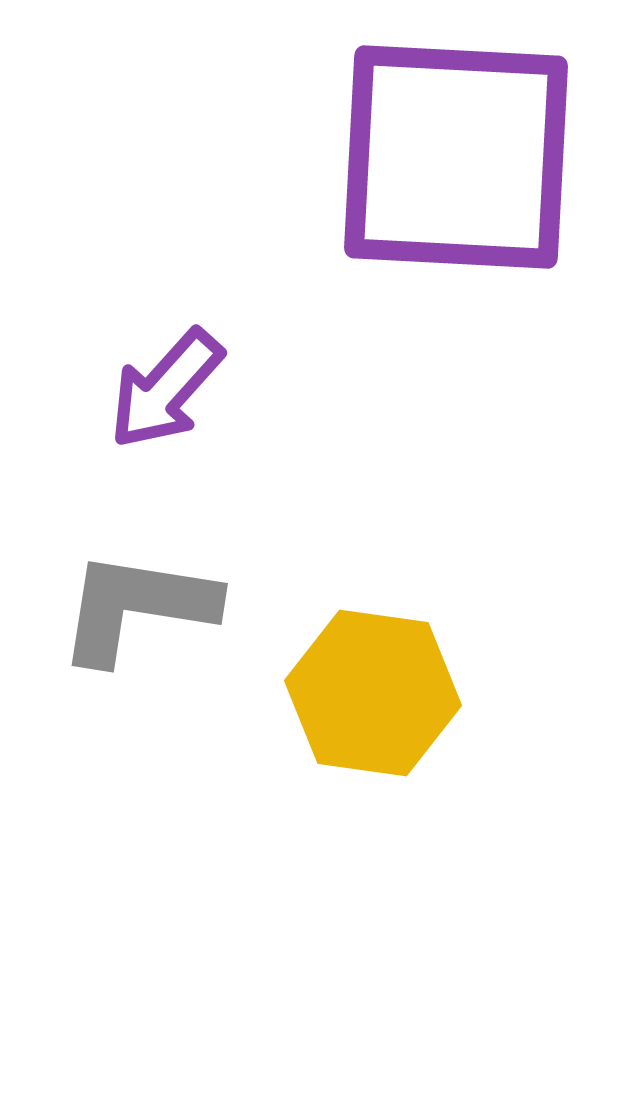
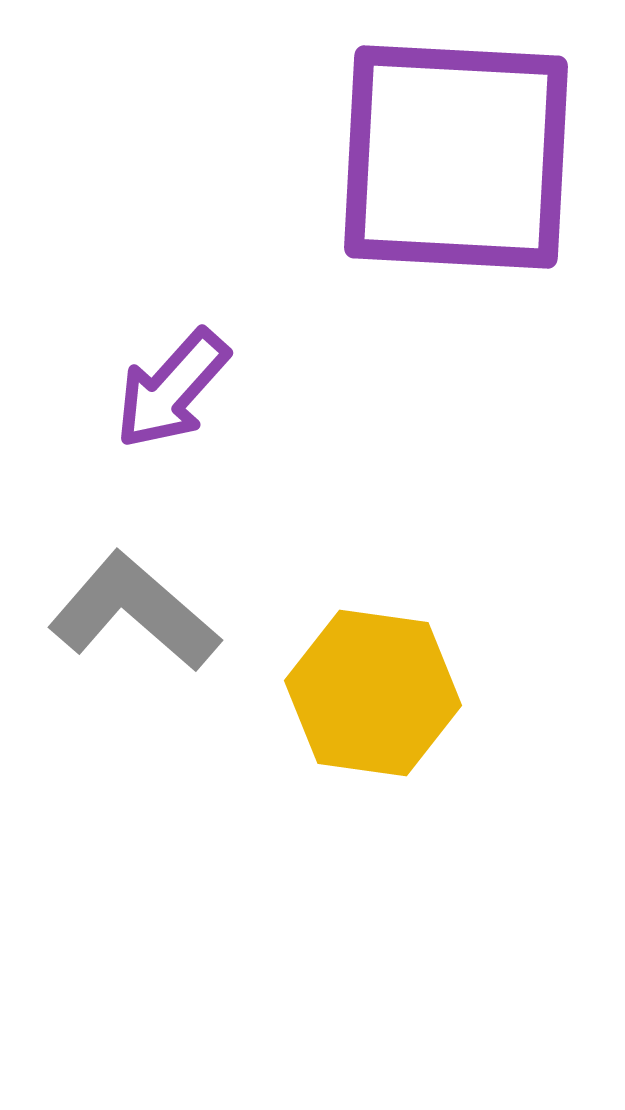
purple arrow: moved 6 px right
gray L-shape: moved 3 px left, 5 px down; rotated 32 degrees clockwise
